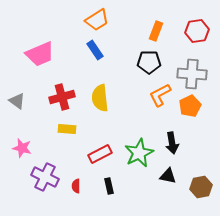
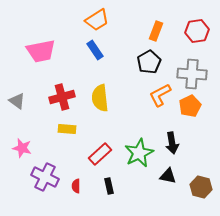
pink trapezoid: moved 1 px right, 3 px up; rotated 12 degrees clockwise
black pentagon: rotated 30 degrees counterclockwise
red rectangle: rotated 15 degrees counterclockwise
brown hexagon: rotated 25 degrees clockwise
